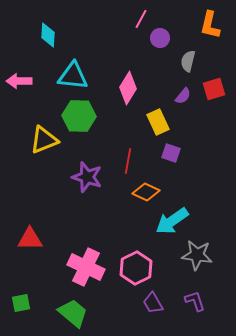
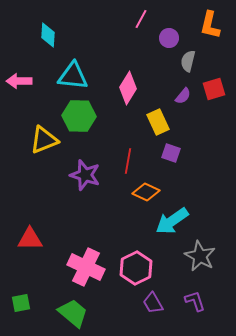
purple circle: moved 9 px right
purple star: moved 2 px left, 2 px up
gray star: moved 3 px right, 1 px down; rotated 20 degrees clockwise
